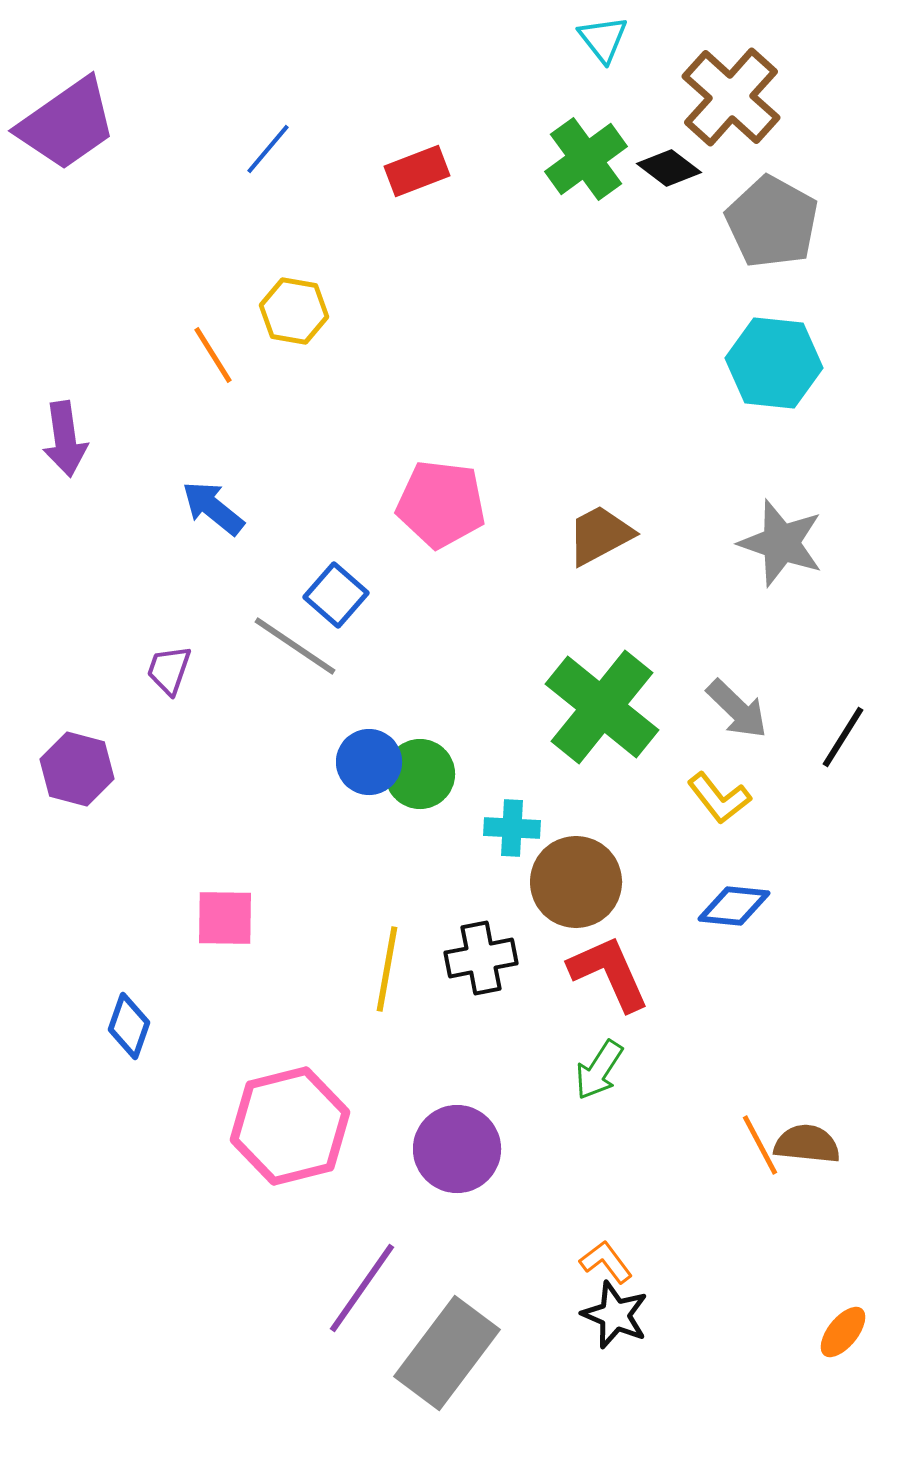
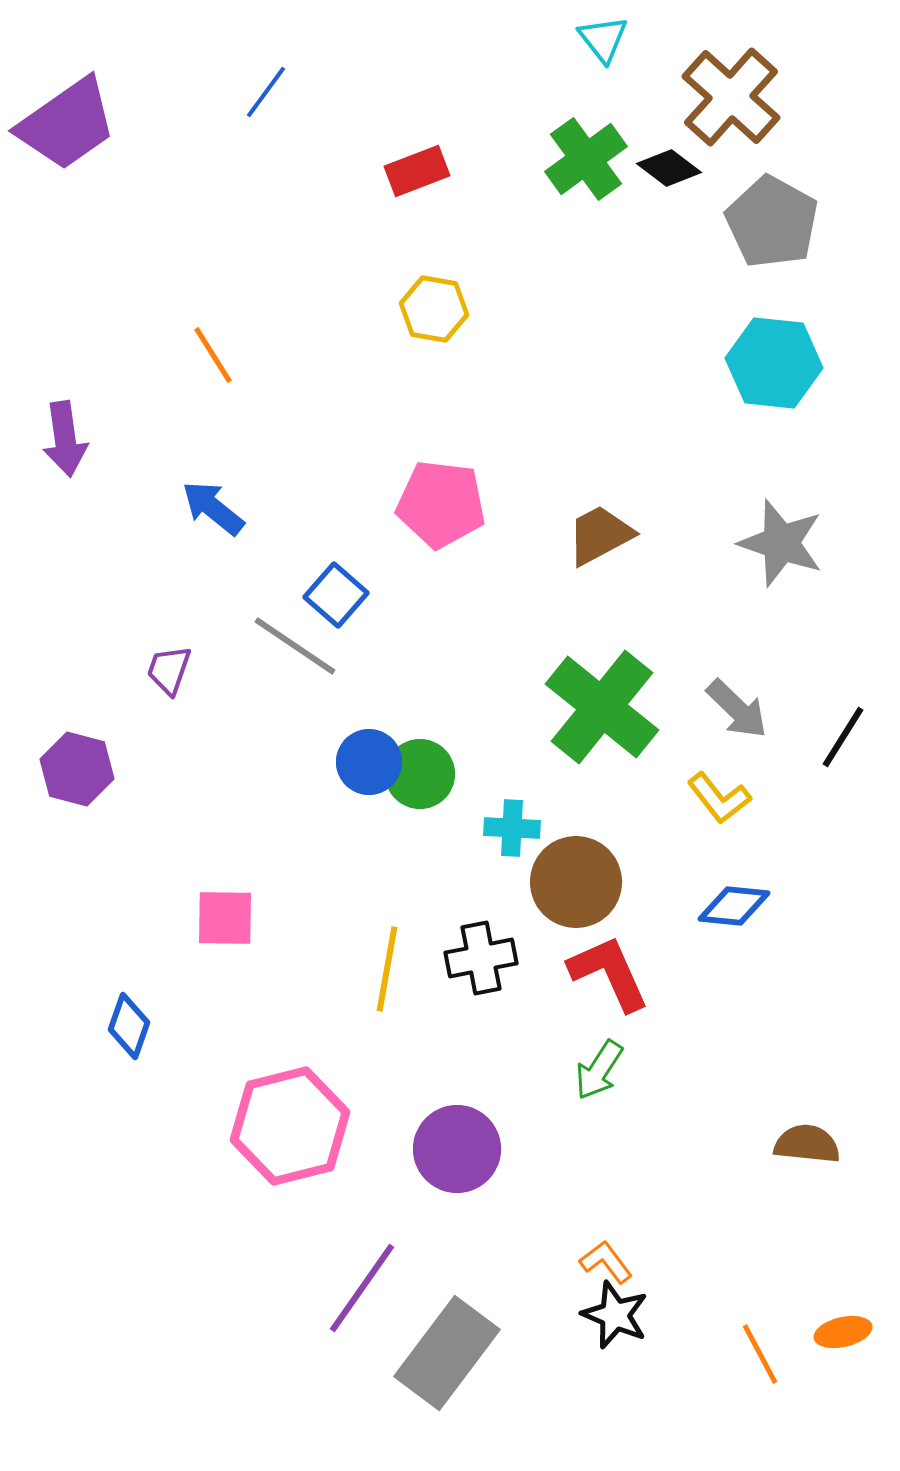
blue line at (268, 149): moved 2 px left, 57 px up; rotated 4 degrees counterclockwise
yellow hexagon at (294, 311): moved 140 px right, 2 px up
orange line at (760, 1145): moved 209 px down
orange ellipse at (843, 1332): rotated 38 degrees clockwise
